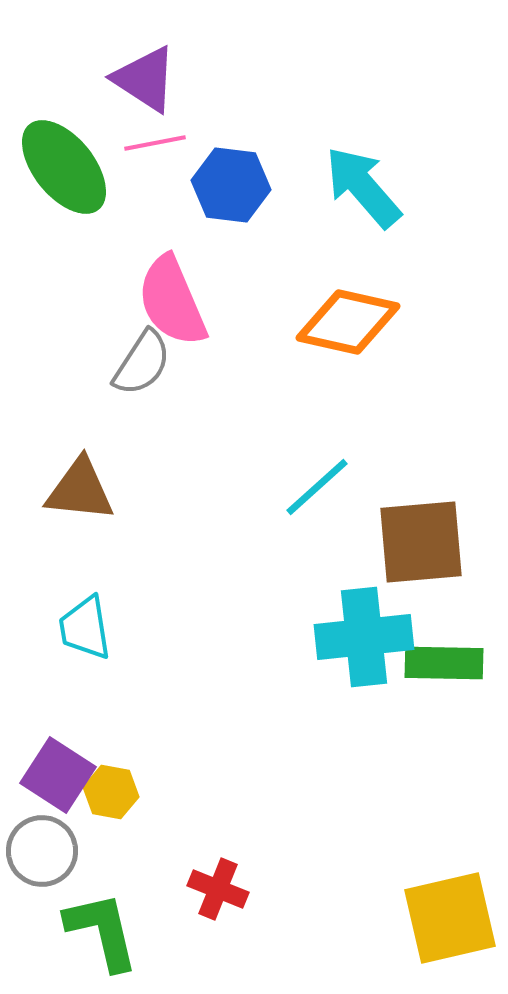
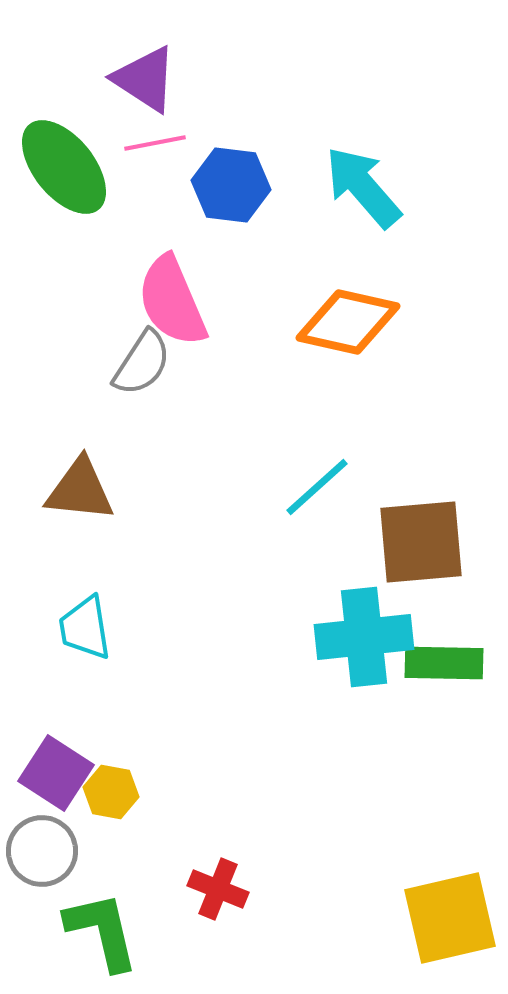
purple square: moved 2 px left, 2 px up
